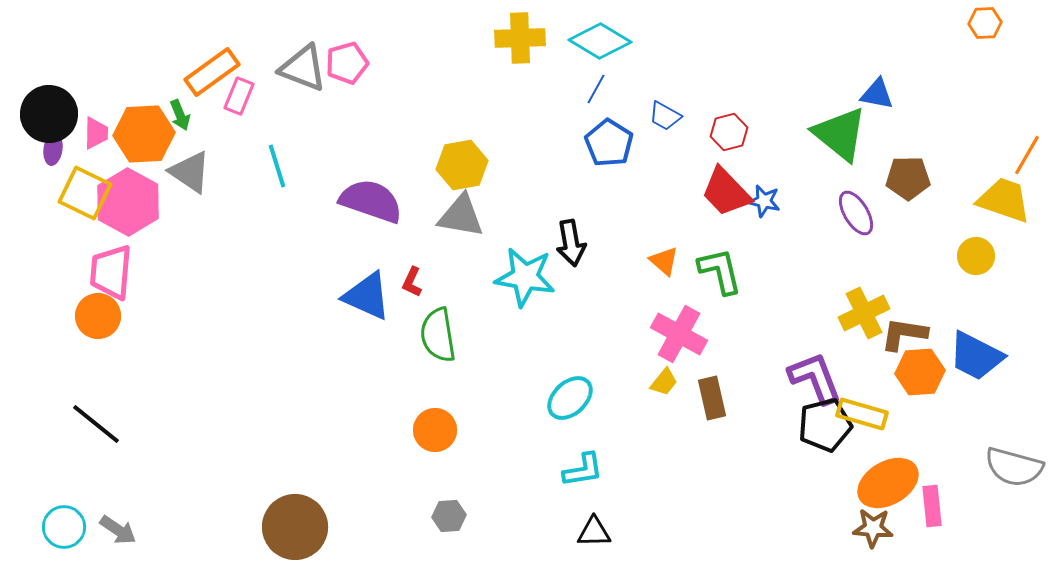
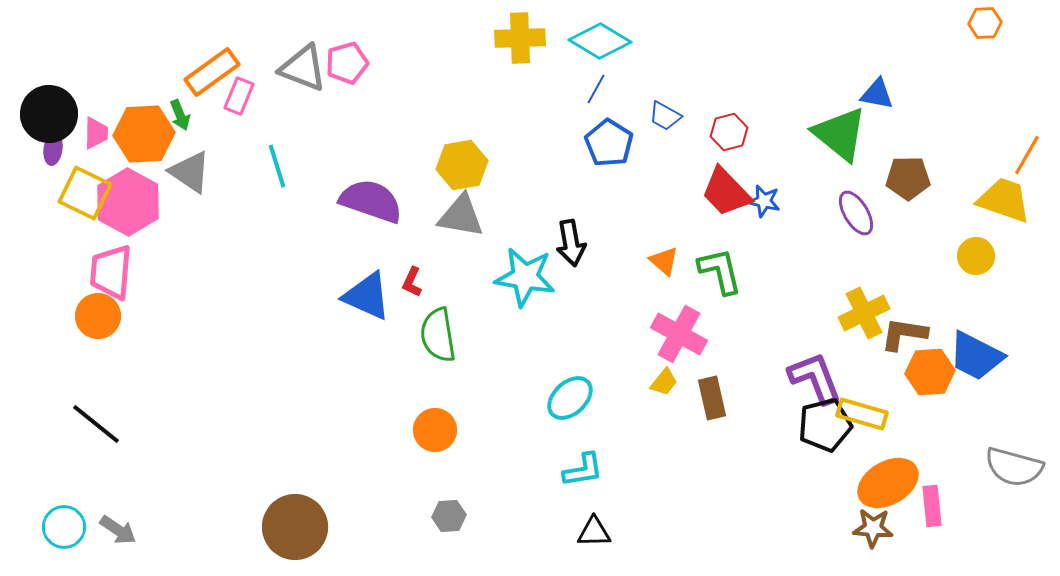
orange hexagon at (920, 372): moved 10 px right
